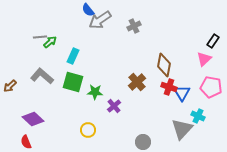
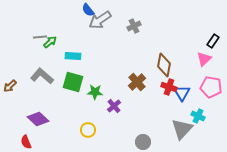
cyan rectangle: rotated 70 degrees clockwise
purple diamond: moved 5 px right
